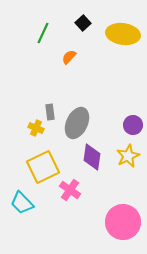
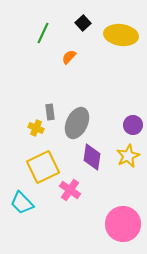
yellow ellipse: moved 2 px left, 1 px down
pink circle: moved 2 px down
